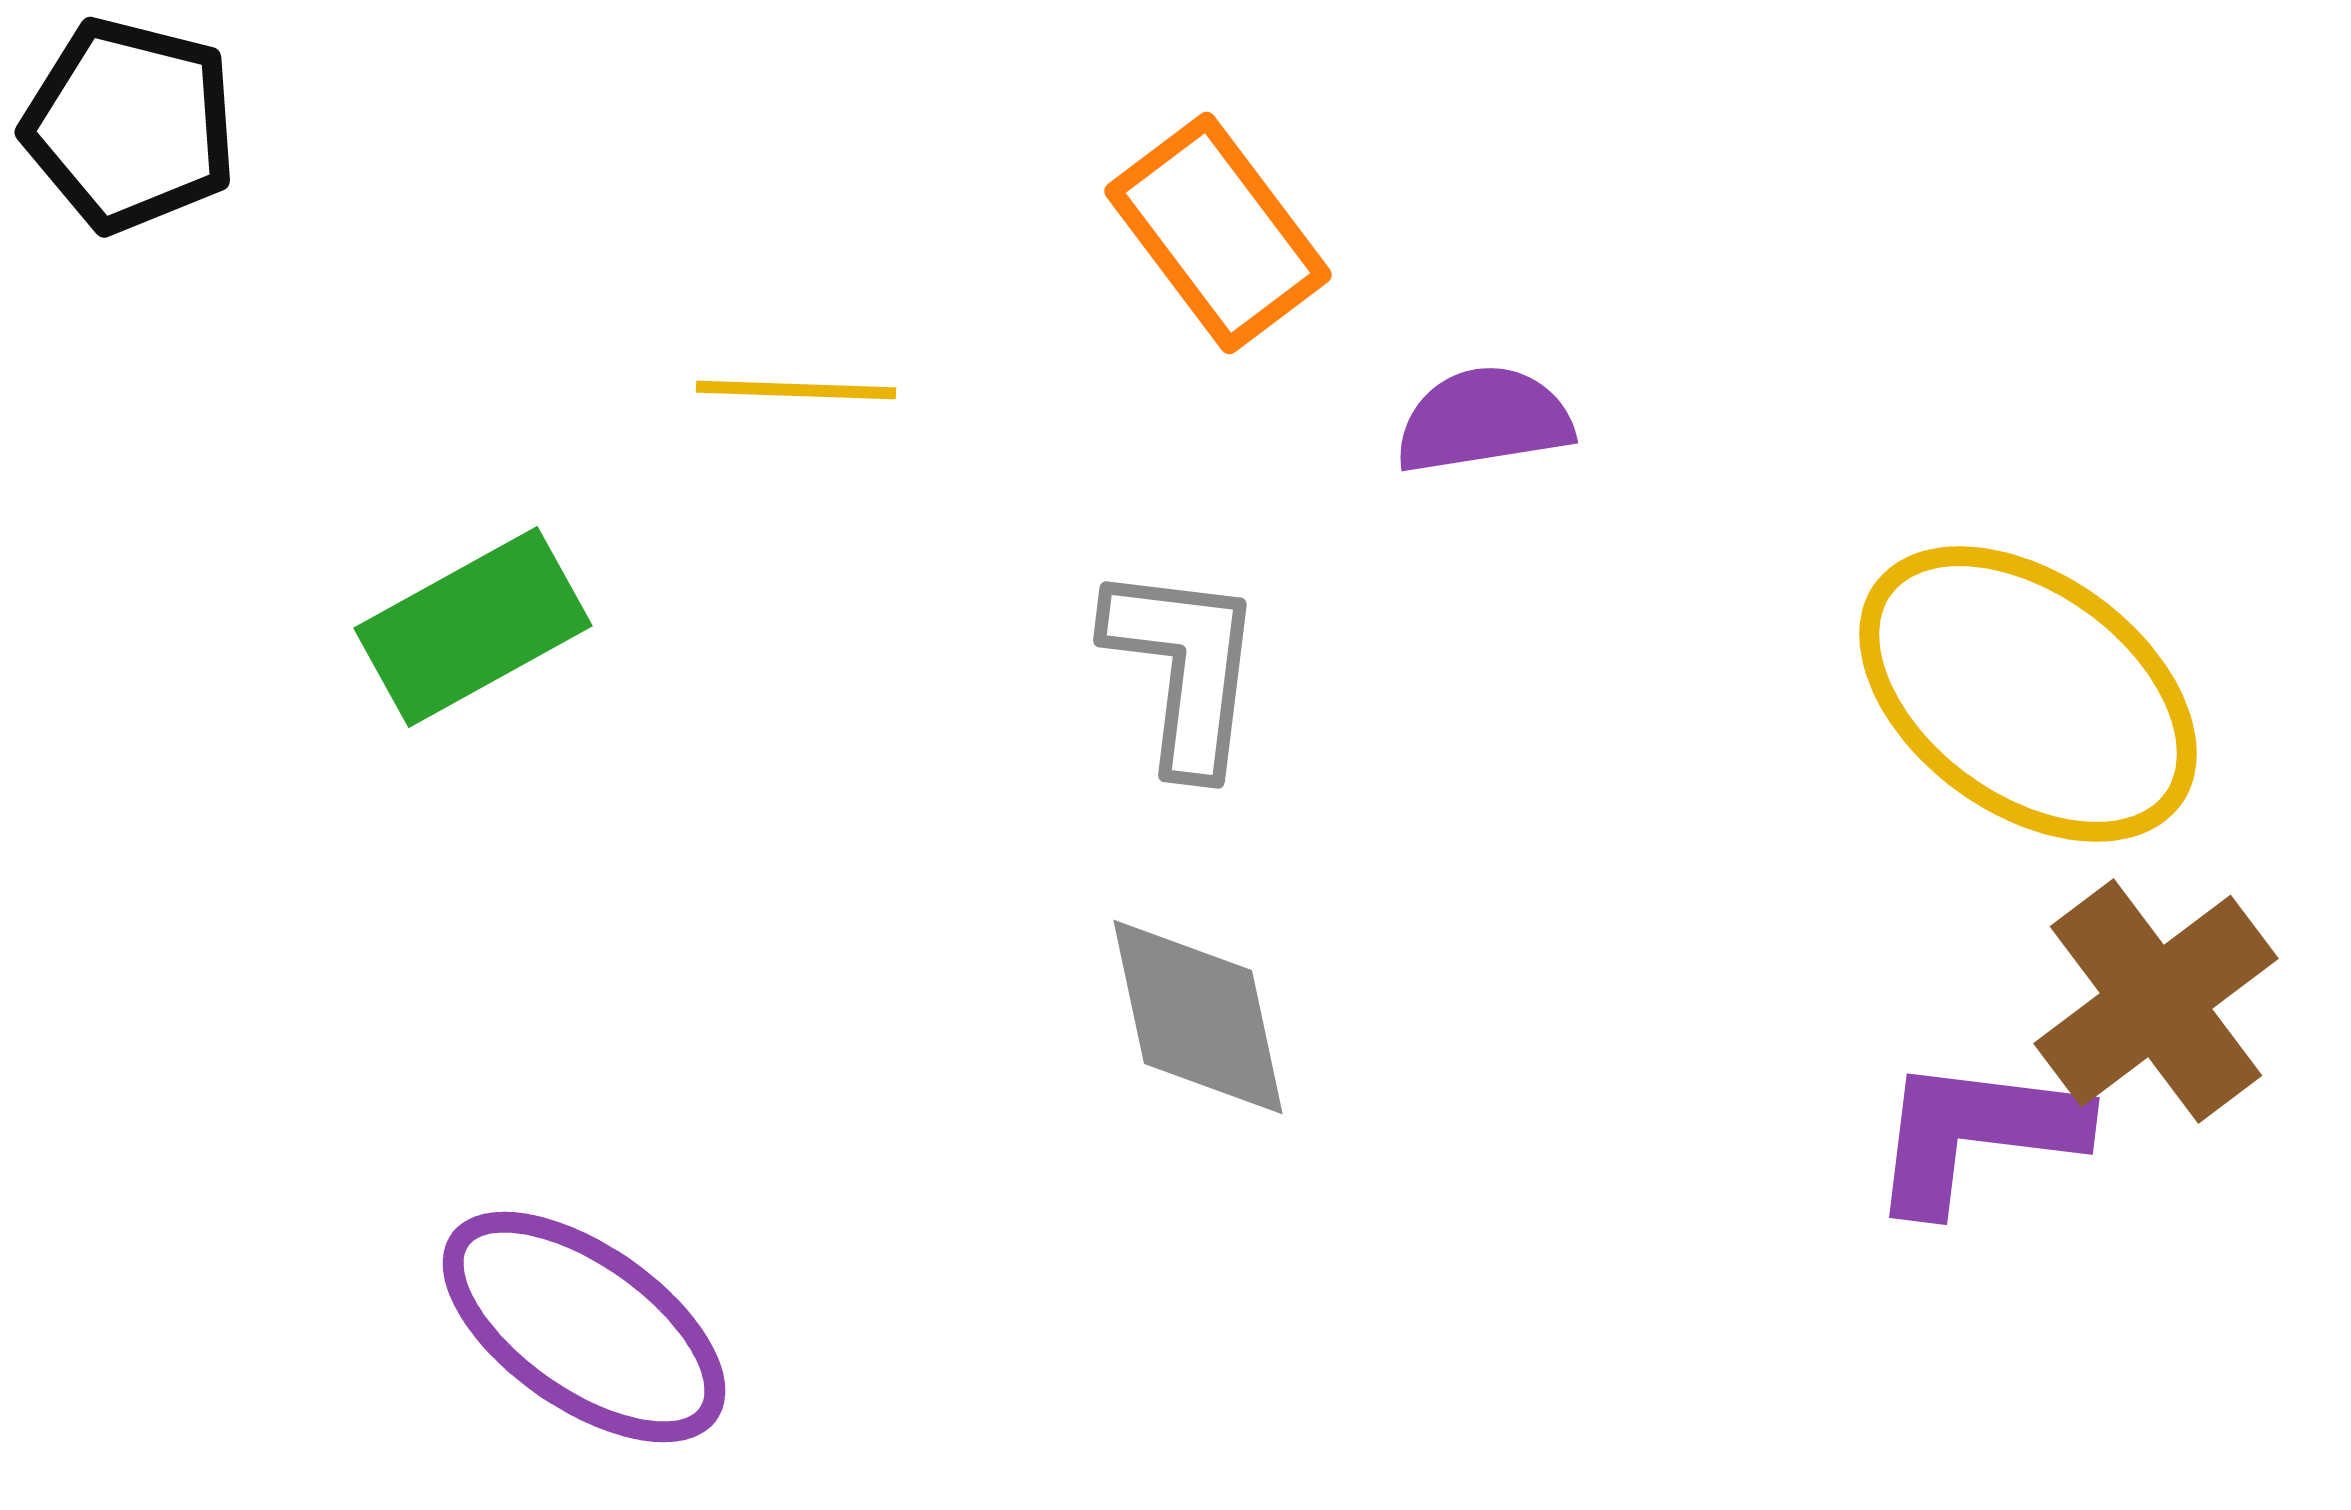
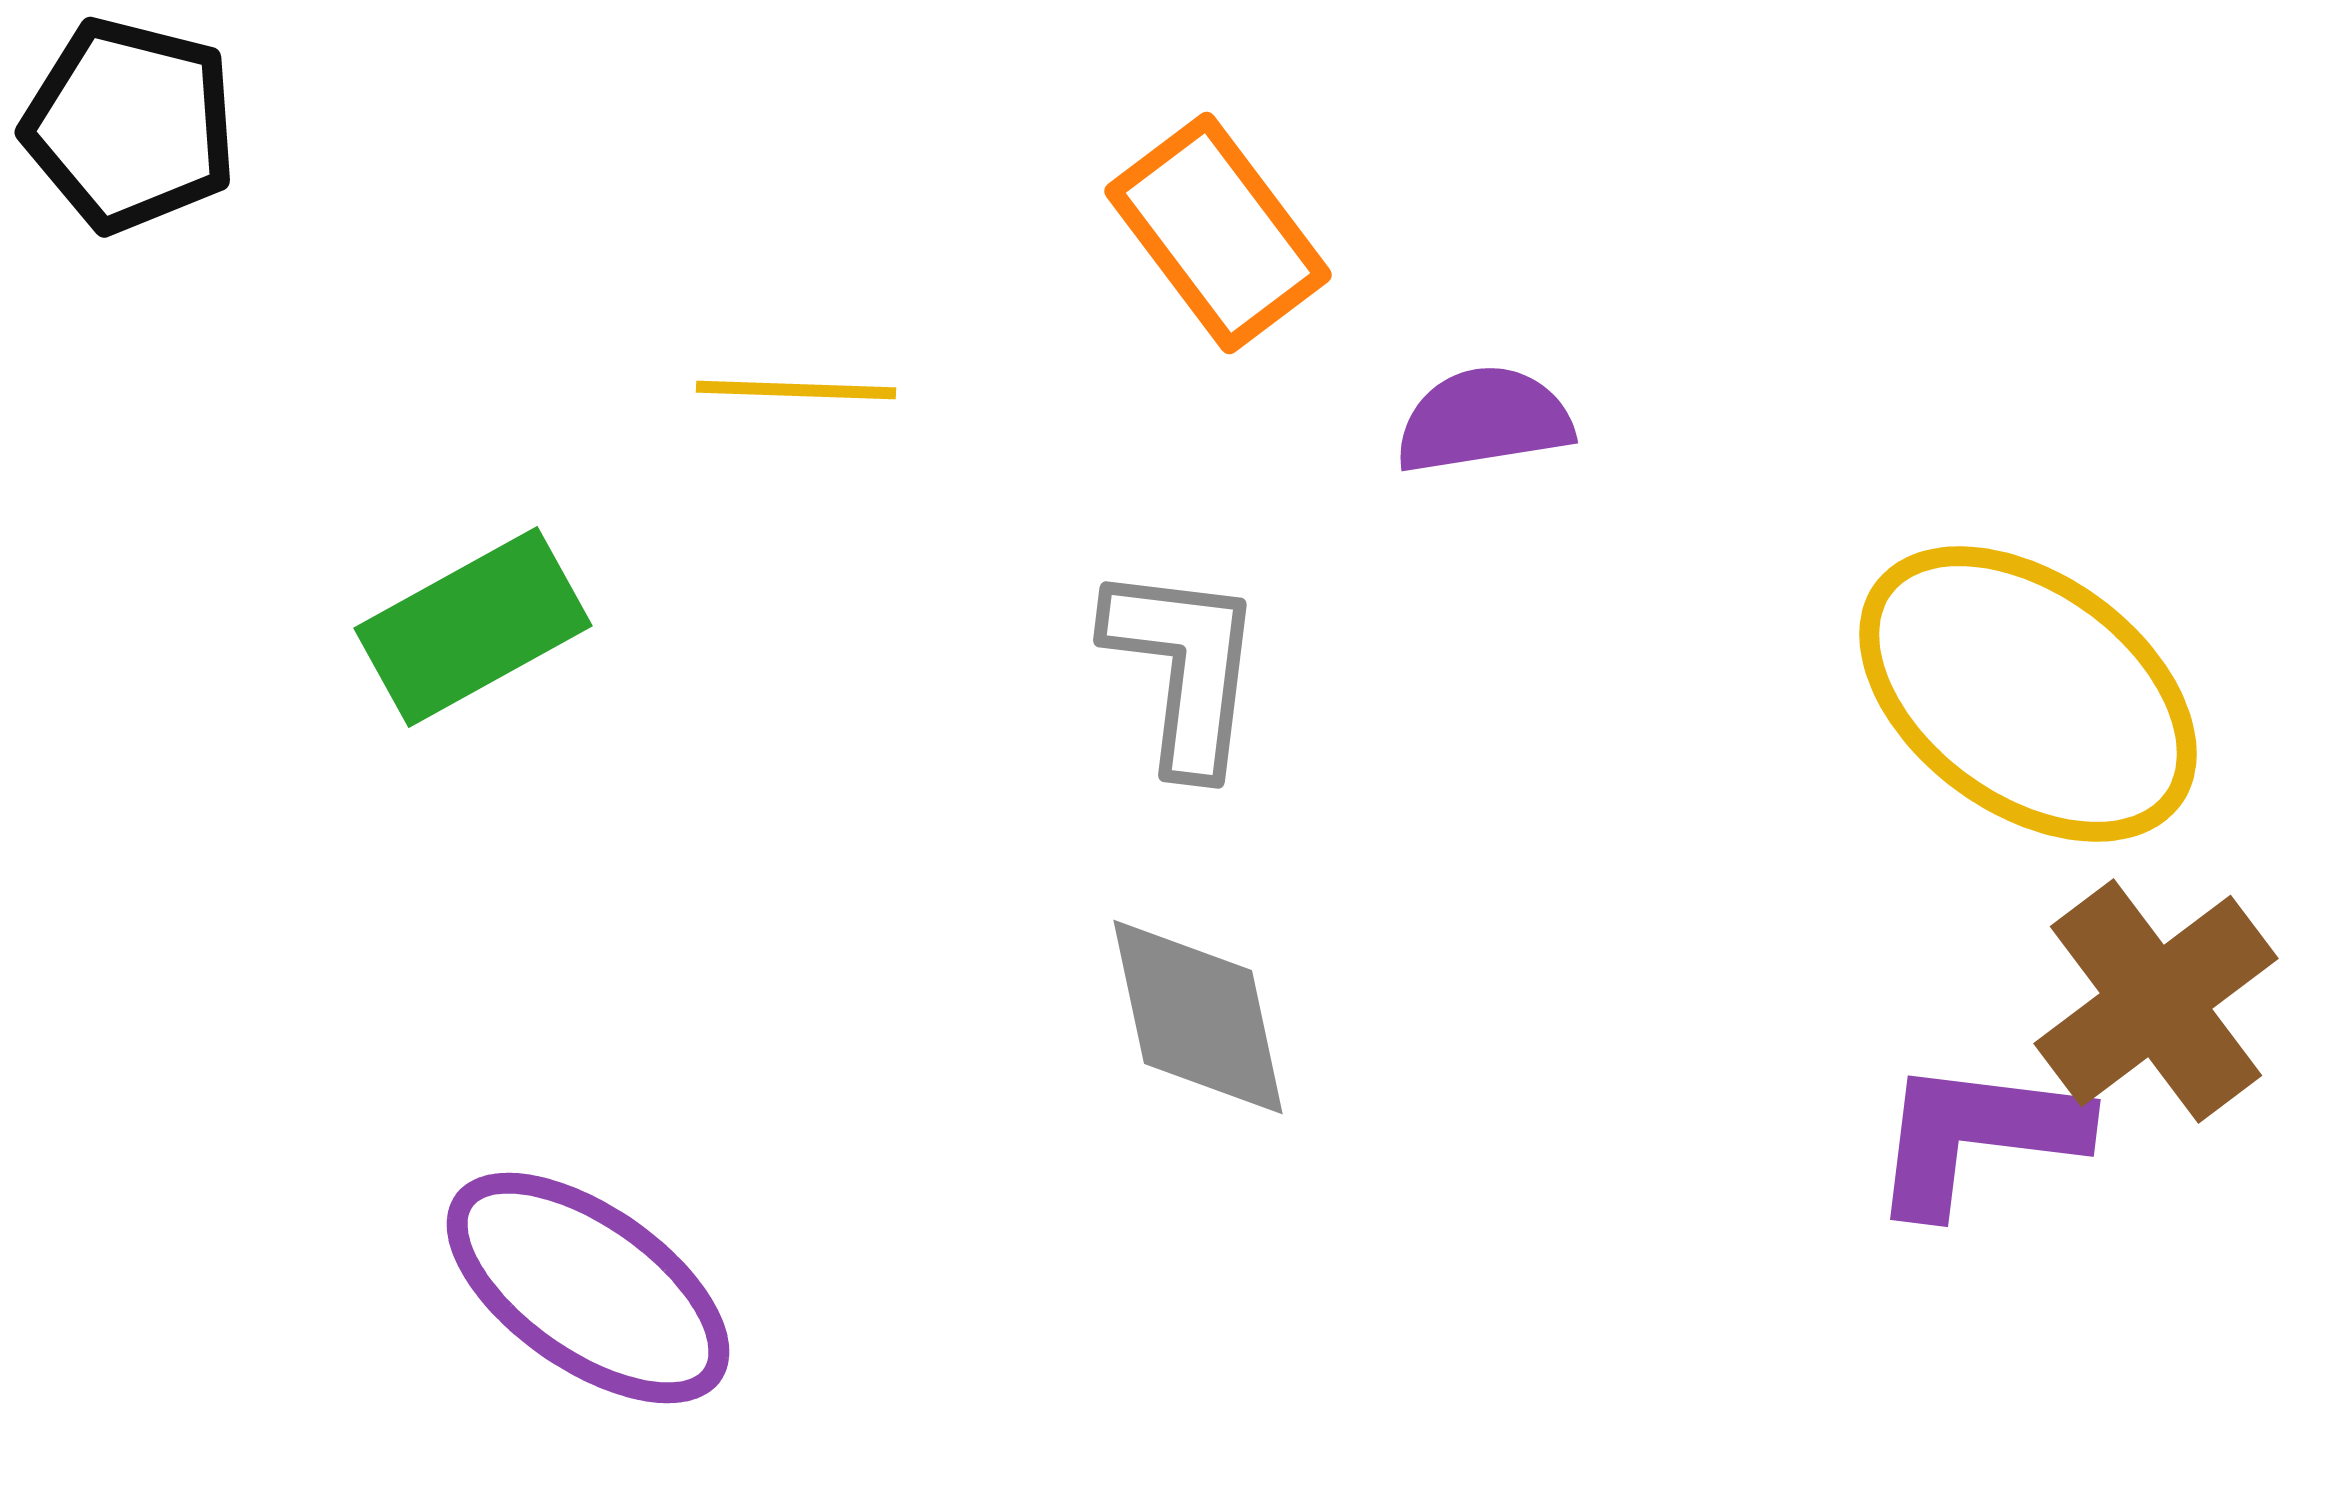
purple L-shape: moved 1 px right, 2 px down
purple ellipse: moved 4 px right, 39 px up
